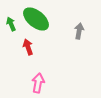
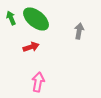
green arrow: moved 6 px up
red arrow: moved 3 px right; rotated 91 degrees clockwise
pink arrow: moved 1 px up
